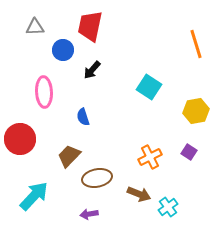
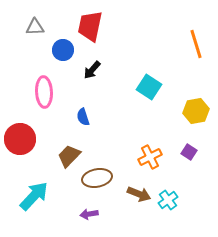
cyan cross: moved 7 px up
